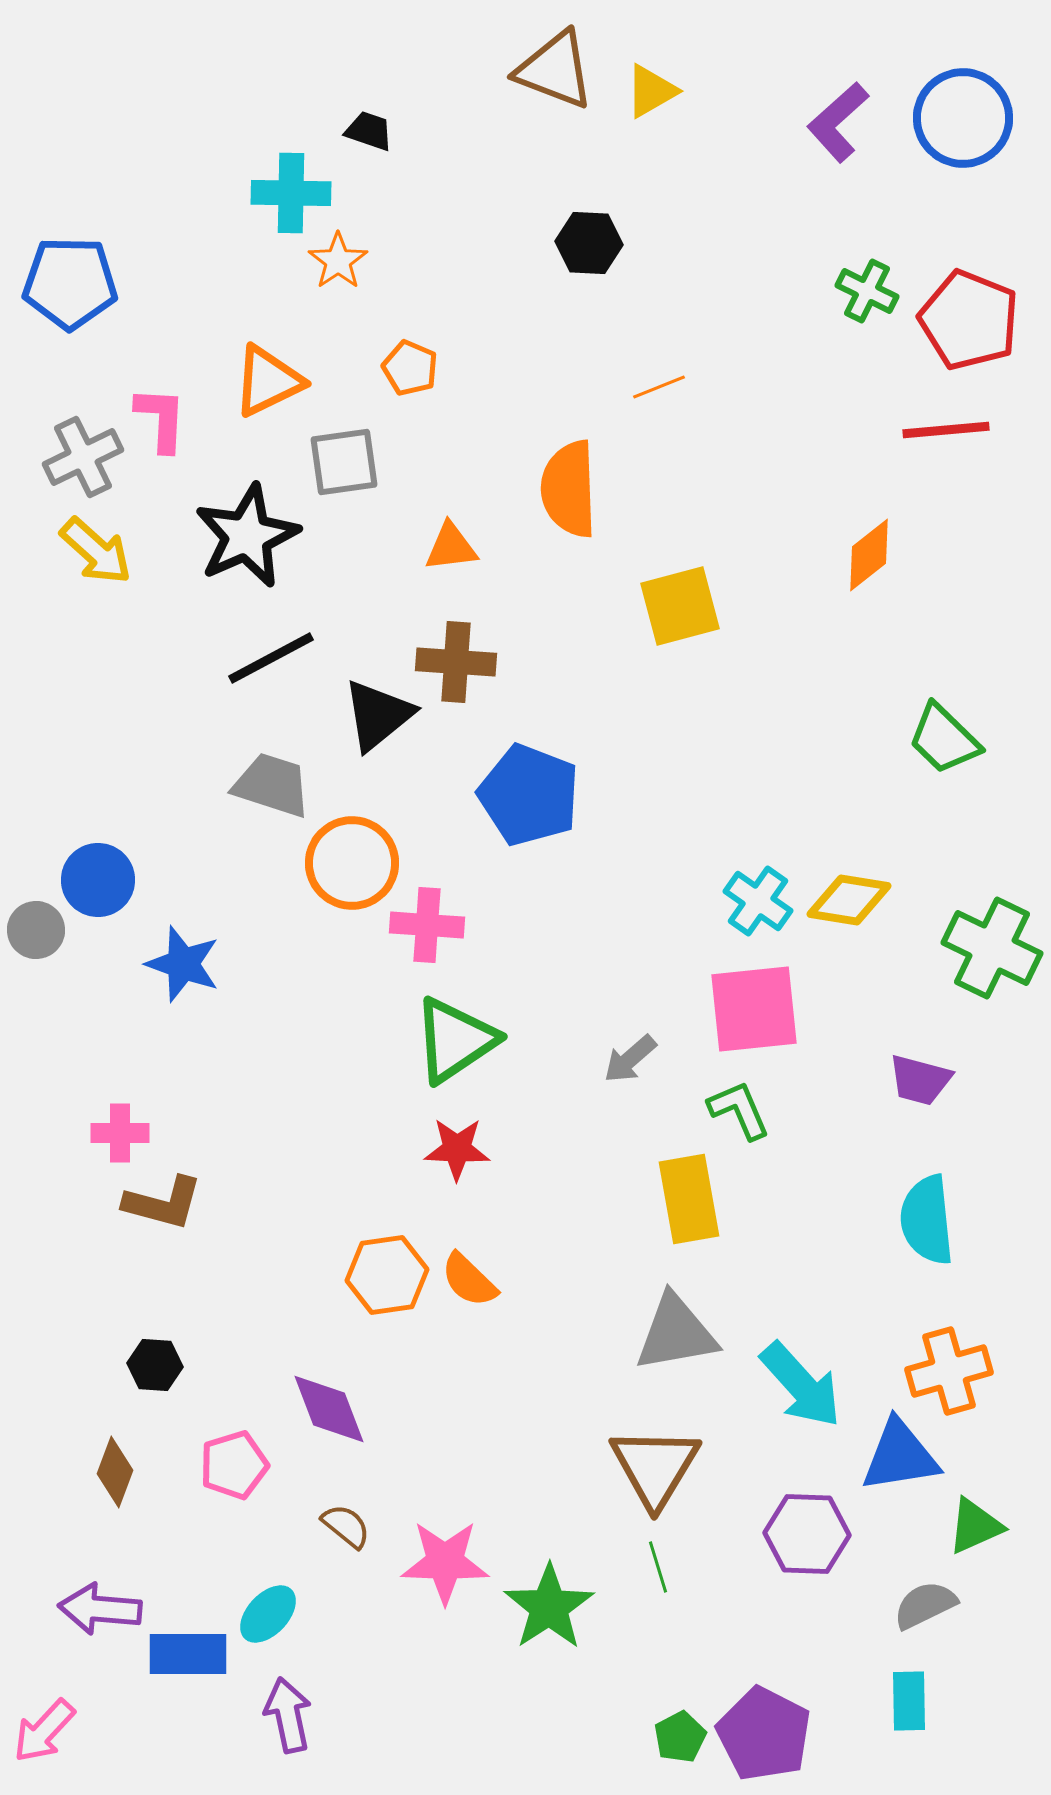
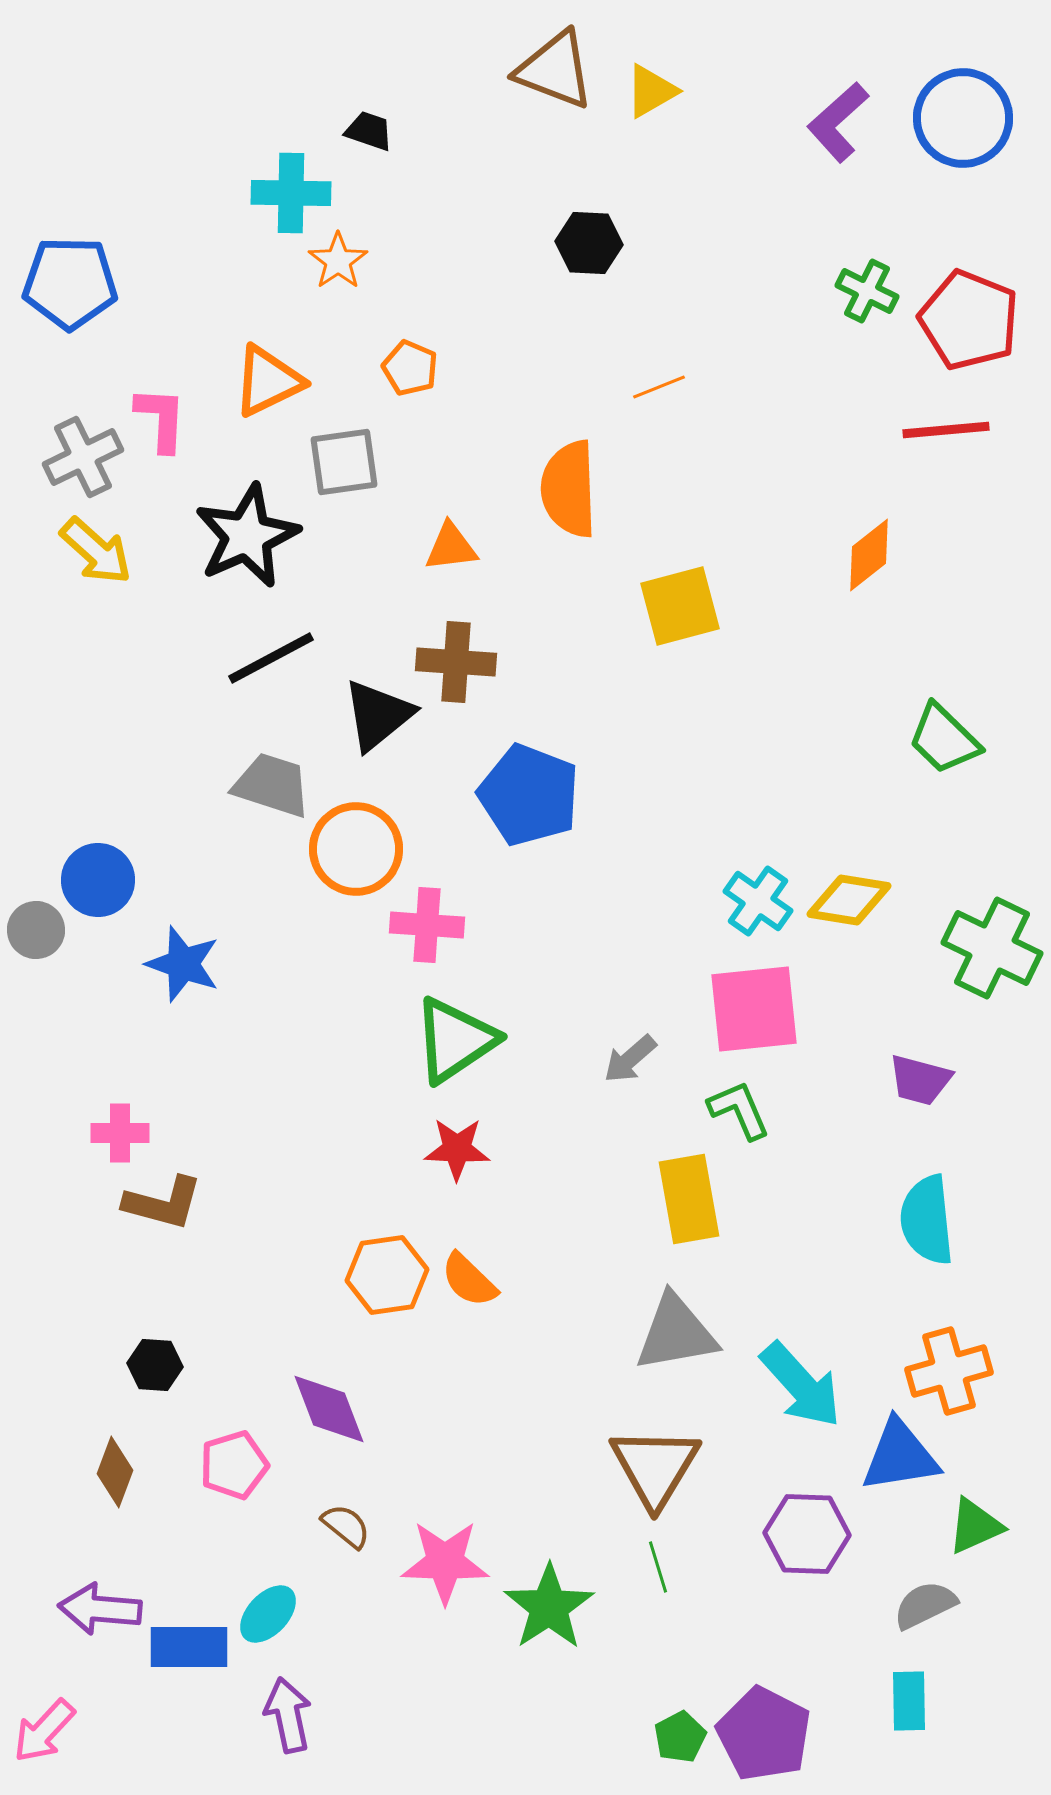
orange circle at (352, 863): moved 4 px right, 14 px up
blue rectangle at (188, 1654): moved 1 px right, 7 px up
